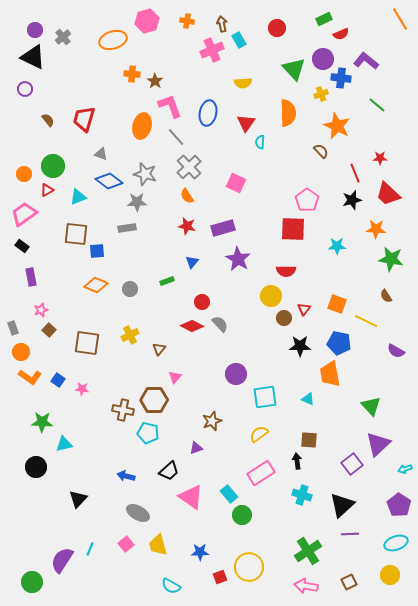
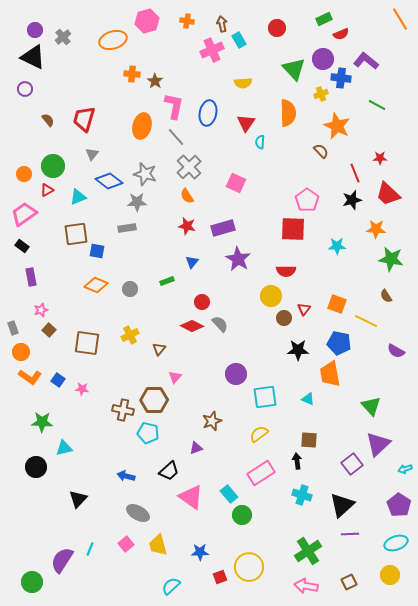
green line at (377, 105): rotated 12 degrees counterclockwise
pink L-shape at (170, 106): moved 4 px right; rotated 32 degrees clockwise
gray triangle at (101, 154): moved 9 px left; rotated 48 degrees clockwise
brown square at (76, 234): rotated 15 degrees counterclockwise
blue square at (97, 251): rotated 14 degrees clockwise
black star at (300, 346): moved 2 px left, 4 px down
cyan triangle at (64, 444): moved 4 px down
cyan semicircle at (171, 586): rotated 108 degrees clockwise
